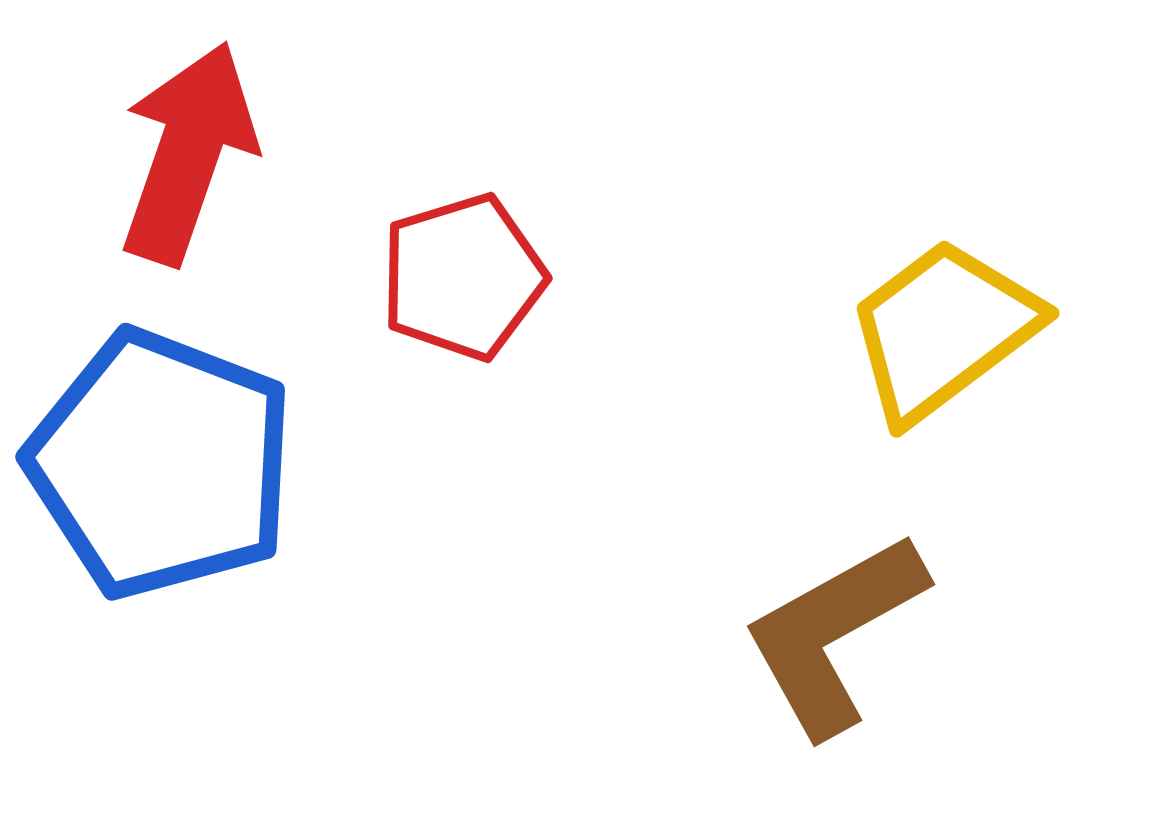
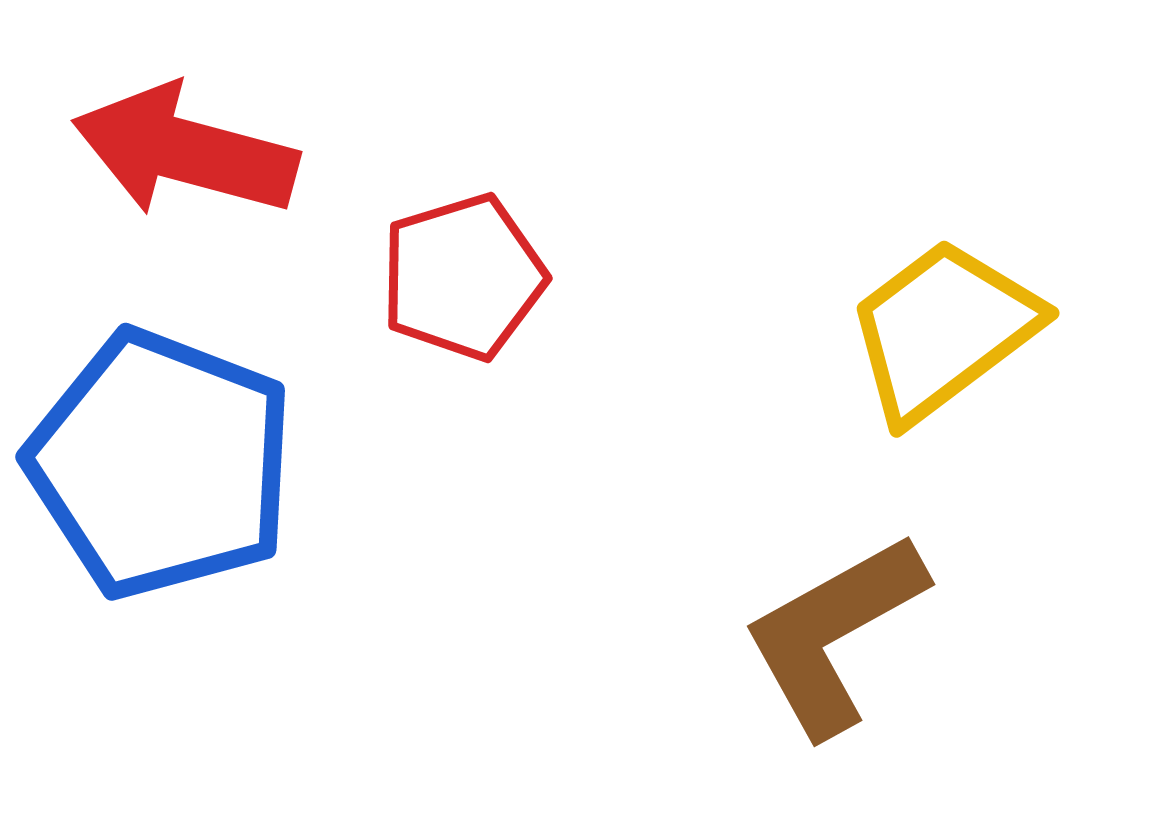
red arrow: moved 3 px left, 2 px up; rotated 94 degrees counterclockwise
